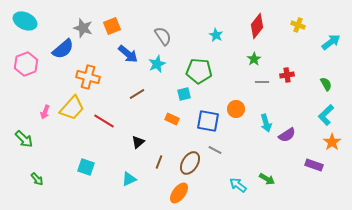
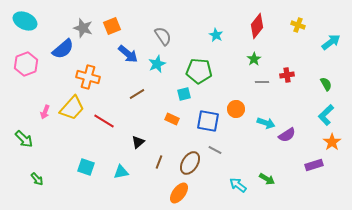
cyan arrow at (266, 123): rotated 54 degrees counterclockwise
purple rectangle at (314, 165): rotated 36 degrees counterclockwise
cyan triangle at (129, 179): moved 8 px left, 7 px up; rotated 14 degrees clockwise
